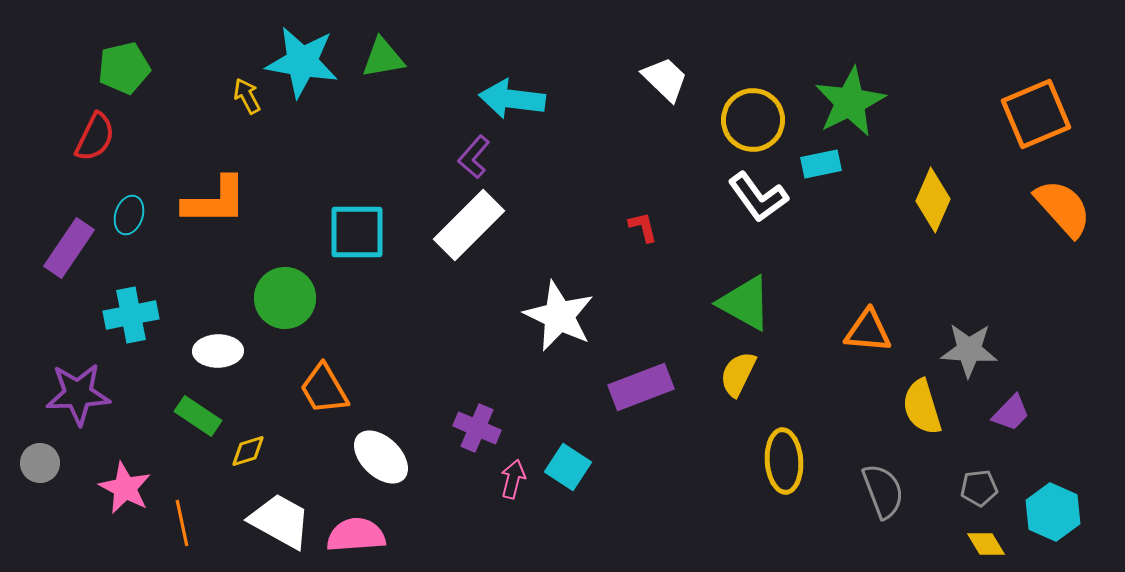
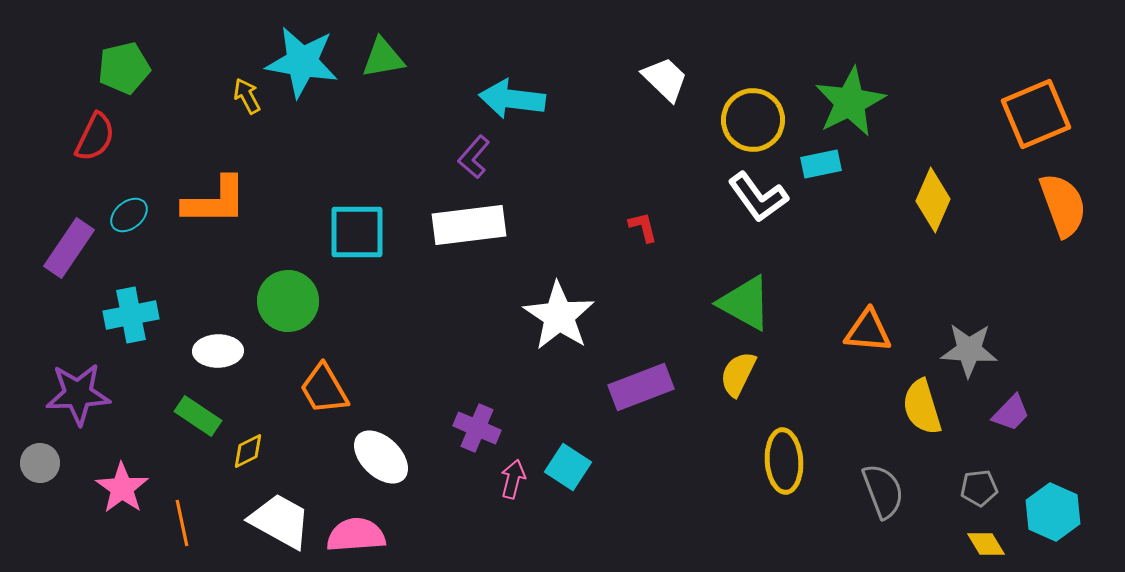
orange semicircle at (1063, 208): moved 3 px up; rotated 22 degrees clockwise
cyan ellipse at (129, 215): rotated 33 degrees clockwise
white rectangle at (469, 225): rotated 38 degrees clockwise
green circle at (285, 298): moved 3 px right, 3 px down
white star at (559, 316): rotated 8 degrees clockwise
yellow diamond at (248, 451): rotated 9 degrees counterclockwise
pink star at (125, 488): moved 3 px left; rotated 8 degrees clockwise
